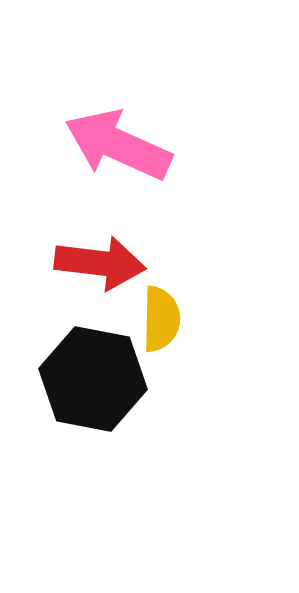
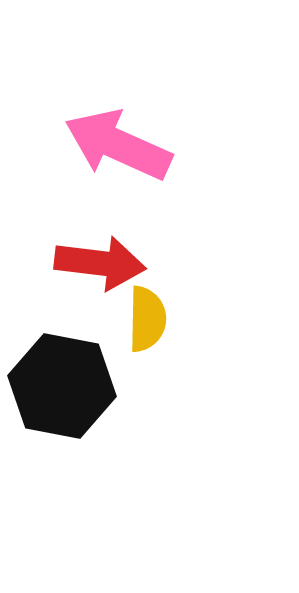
yellow semicircle: moved 14 px left
black hexagon: moved 31 px left, 7 px down
